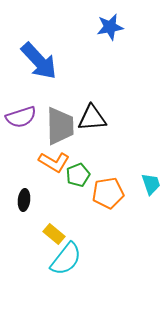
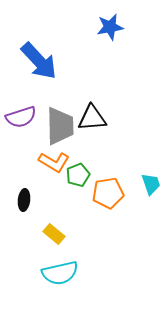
cyan semicircle: moved 6 px left, 14 px down; rotated 39 degrees clockwise
